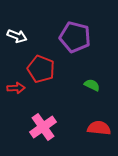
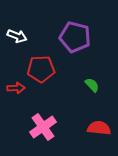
red pentagon: rotated 24 degrees counterclockwise
green semicircle: rotated 21 degrees clockwise
